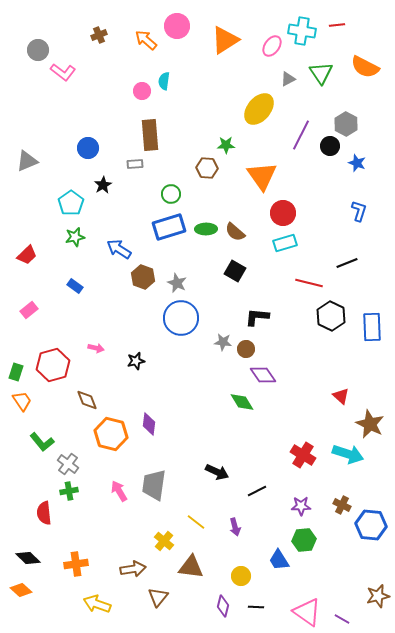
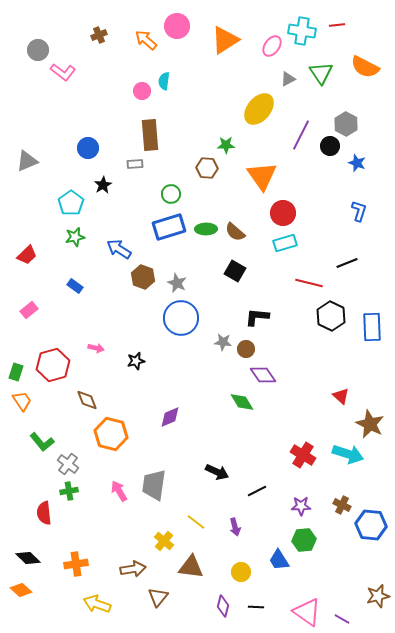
purple diamond at (149, 424): moved 21 px right, 7 px up; rotated 60 degrees clockwise
yellow circle at (241, 576): moved 4 px up
